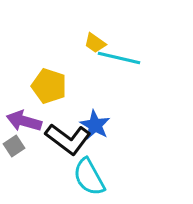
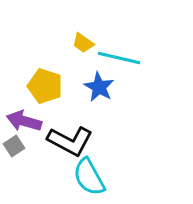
yellow trapezoid: moved 12 px left
yellow pentagon: moved 4 px left
blue star: moved 4 px right, 38 px up
black L-shape: moved 2 px right, 2 px down; rotated 9 degrees counterclockwise
